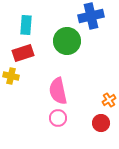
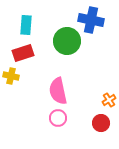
blue cross: moved 4 px down; rotated 25 degrees clockwise
